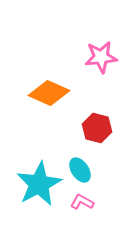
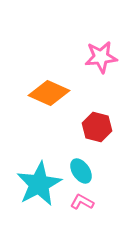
red hexagon: moved 1 px up
cyan ellipse: moved 1 px right, 1 px down
